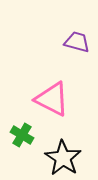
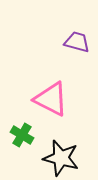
pink triangle: moved 1 px left
black star: moved 2 px left; rotated 18 degrees counterclockwise
